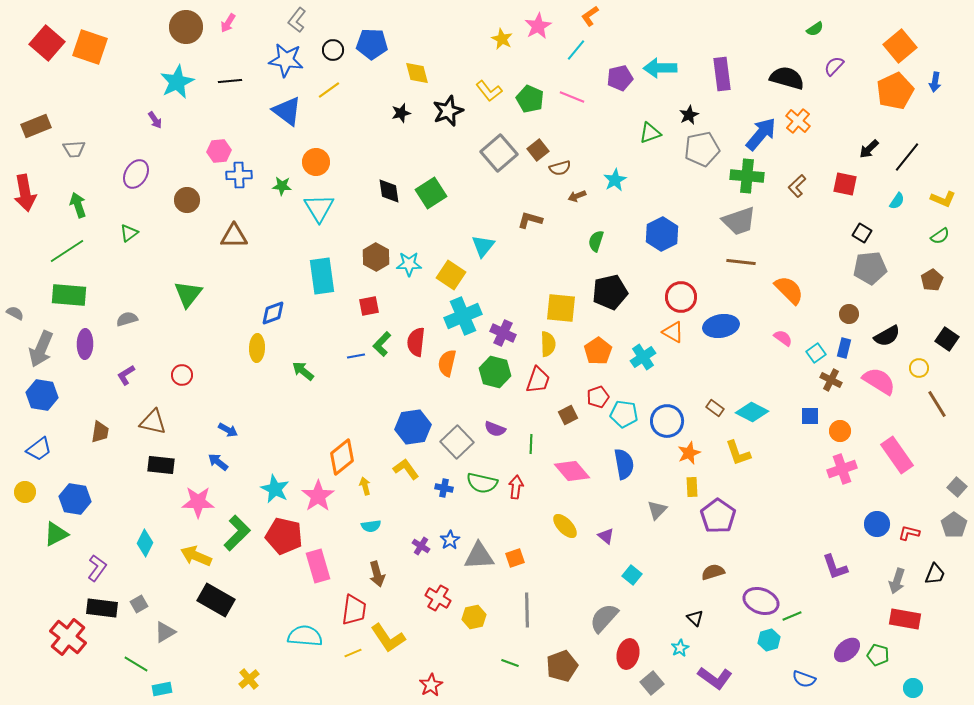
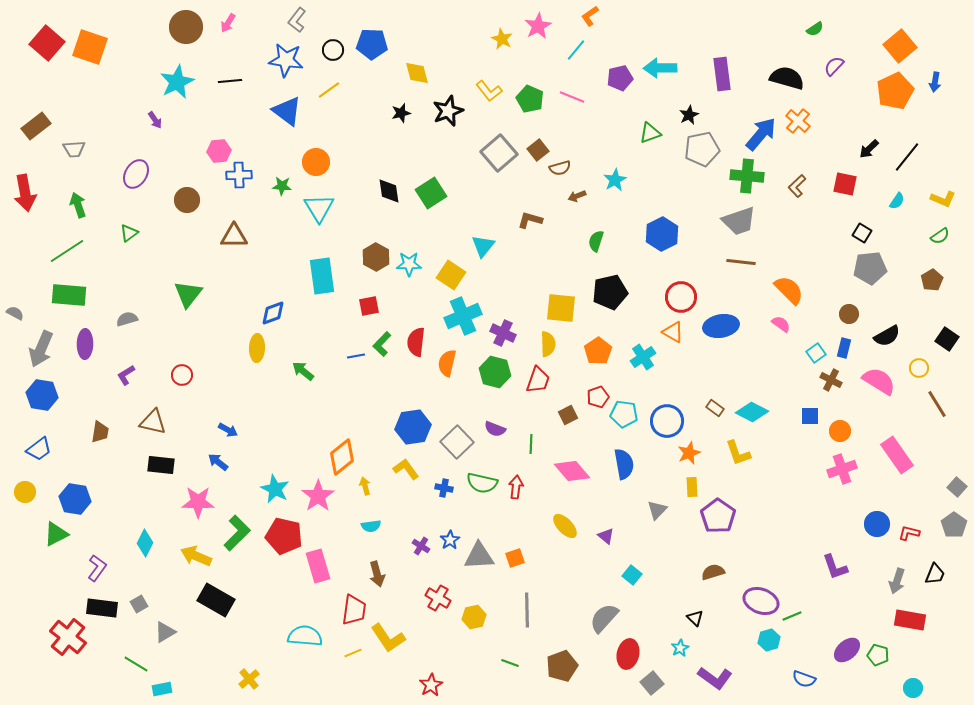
brown rectangle at (36, 126): rotated 16 degrees counterclockwise
pink semicircle at (783, 338): moved 2 px left, 14 px up
red rectangle at (905, 619): moved 5 px right, 1 px down
